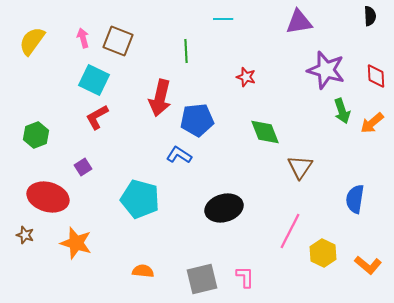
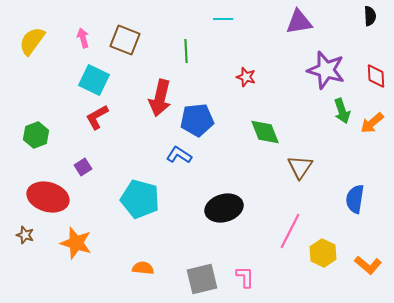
brown square: moved 7 px right, 1 px up
orange semicircle: moved 3 px up
